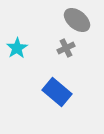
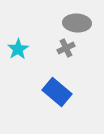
gray ellipse: moved 3 px down; rotated 36 degrees counterclockwise
cyan star: moved 1 px right, 1 px down
